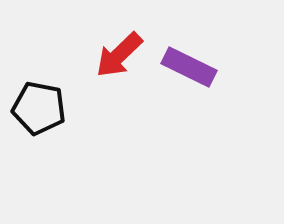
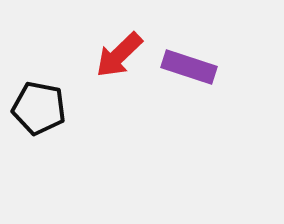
purple rectangle: rotated 8 degrees counterclockwise
